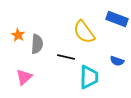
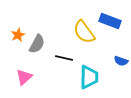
blue rectangle: moved 7 px left, 2 px down
orange star: rotated 16 degrees clockwise
gray semicircle: rotated 24 degrees clockwise
black line: moved 2 px left, 1 px down
blue semicircle: moved 4 px right
